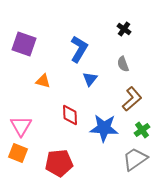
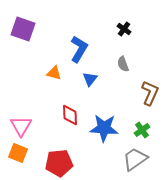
purple square: moved 1 px left, 15 px up
orange triangle: moved 11 px right, 8 px up
brown L-shape: moved 18 px right, 6 px up; rotated 25 degrees counterclockwise
